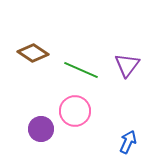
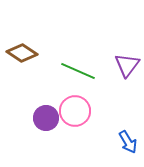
brown diamond: moved 11 px left
green line: moved 3 px left, 1 px down
purple circle: moved 5 px right, 11 px up
blue arrow: rotated 125 degrees clockwise
